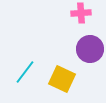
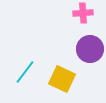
pink cross: moved 2 px right
